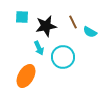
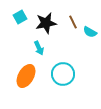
cyan square: moved 2 px left; rotated 32 degrees counterclockwise
black star: moved 3 px up
cyan circle: moved 17 px down
